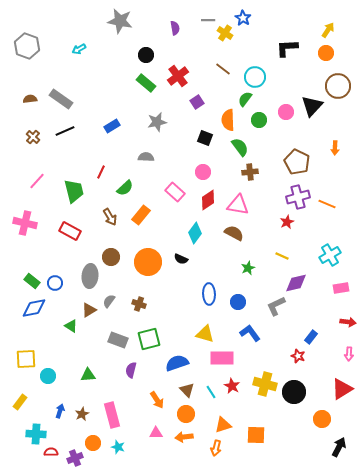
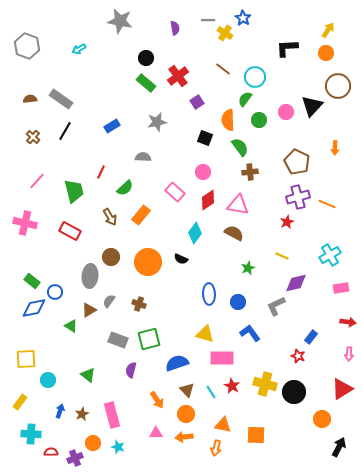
black circle at (146, 55): moved 3 px down
black line at (65, 131): rotated 36 degrees counterclockwise
gray semicircle at (146, 157): moved 3 px left
blue circle at (55, 283): moved 9 px down
green triangle at (88, 375): rotated 42 degrees clockwise
cyan circle at (48, 376): moved 4 px down
orange triangle at (223, 425): rotated 30 degrees clockwise
cyan cross at (36, 434): moved 5 px left
